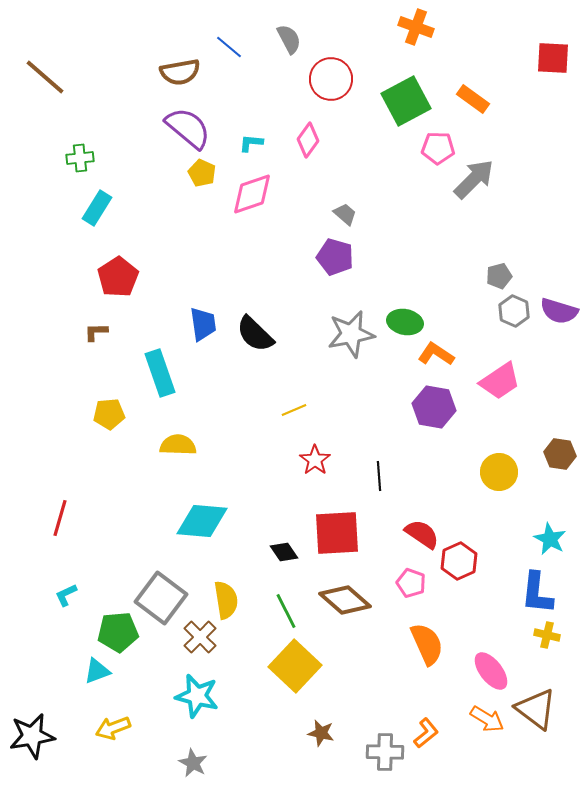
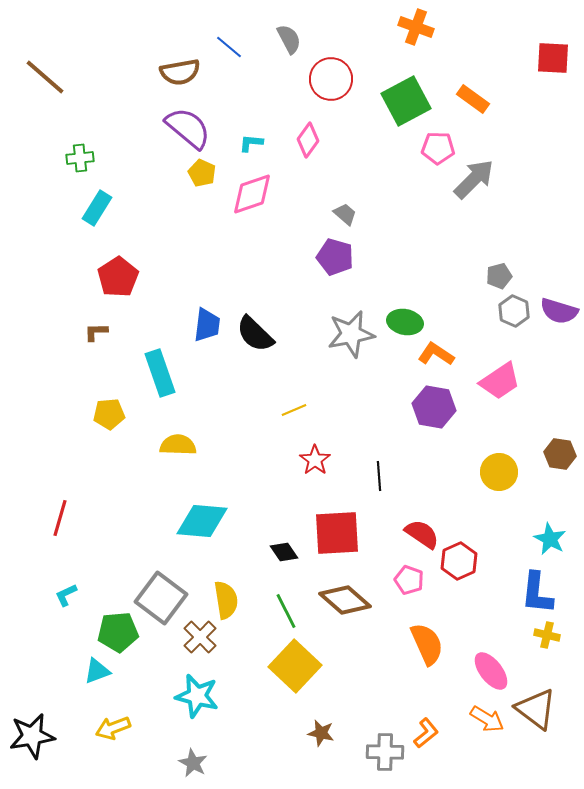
blue trapezoid at (203, 324): moved 4 px right, 1 px down; rotated 15 degrees clockwise
pink pentagon at (411, 583): moved 2 px left, 3 px up
